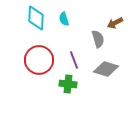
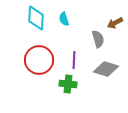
purple line: rotated 24 degrees clockwise
